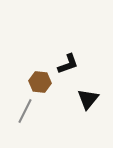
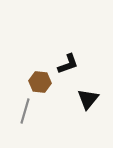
gray line: rotated 10 degrees counterclockwise
